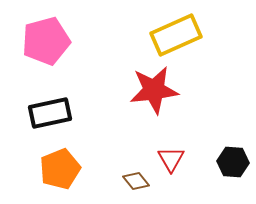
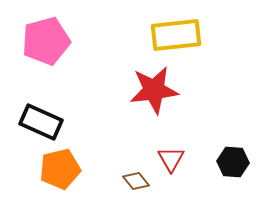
yellow rectangle: rotated 18 degrees clockwise
black rectangle: moved 9 px left, 9 px down; rotated 36 degrees clockwise
orange pentagon: rotated 9 degrees clockwise
